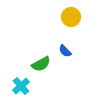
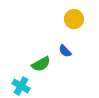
yellow circle: moved 3 px right, 2 px down
cyan cross: rotated 18 degrees counterclockwise
